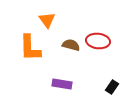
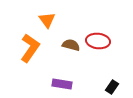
orange L-shape: rotated 144 degrees counterclockwise
